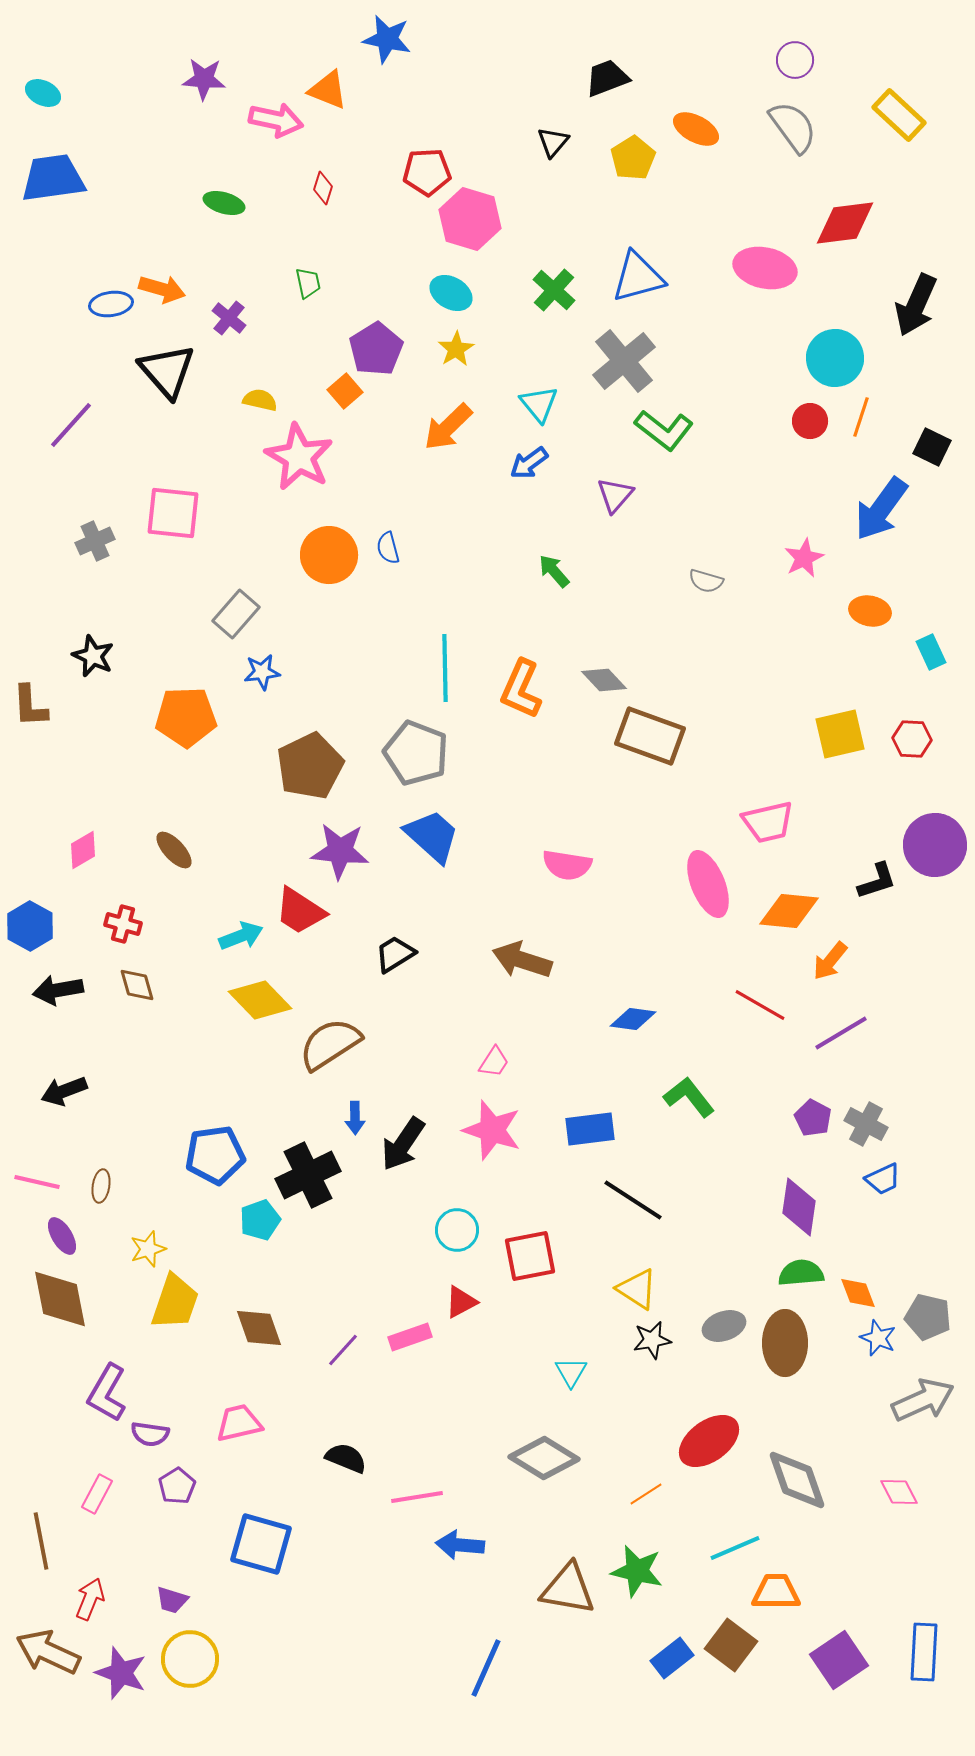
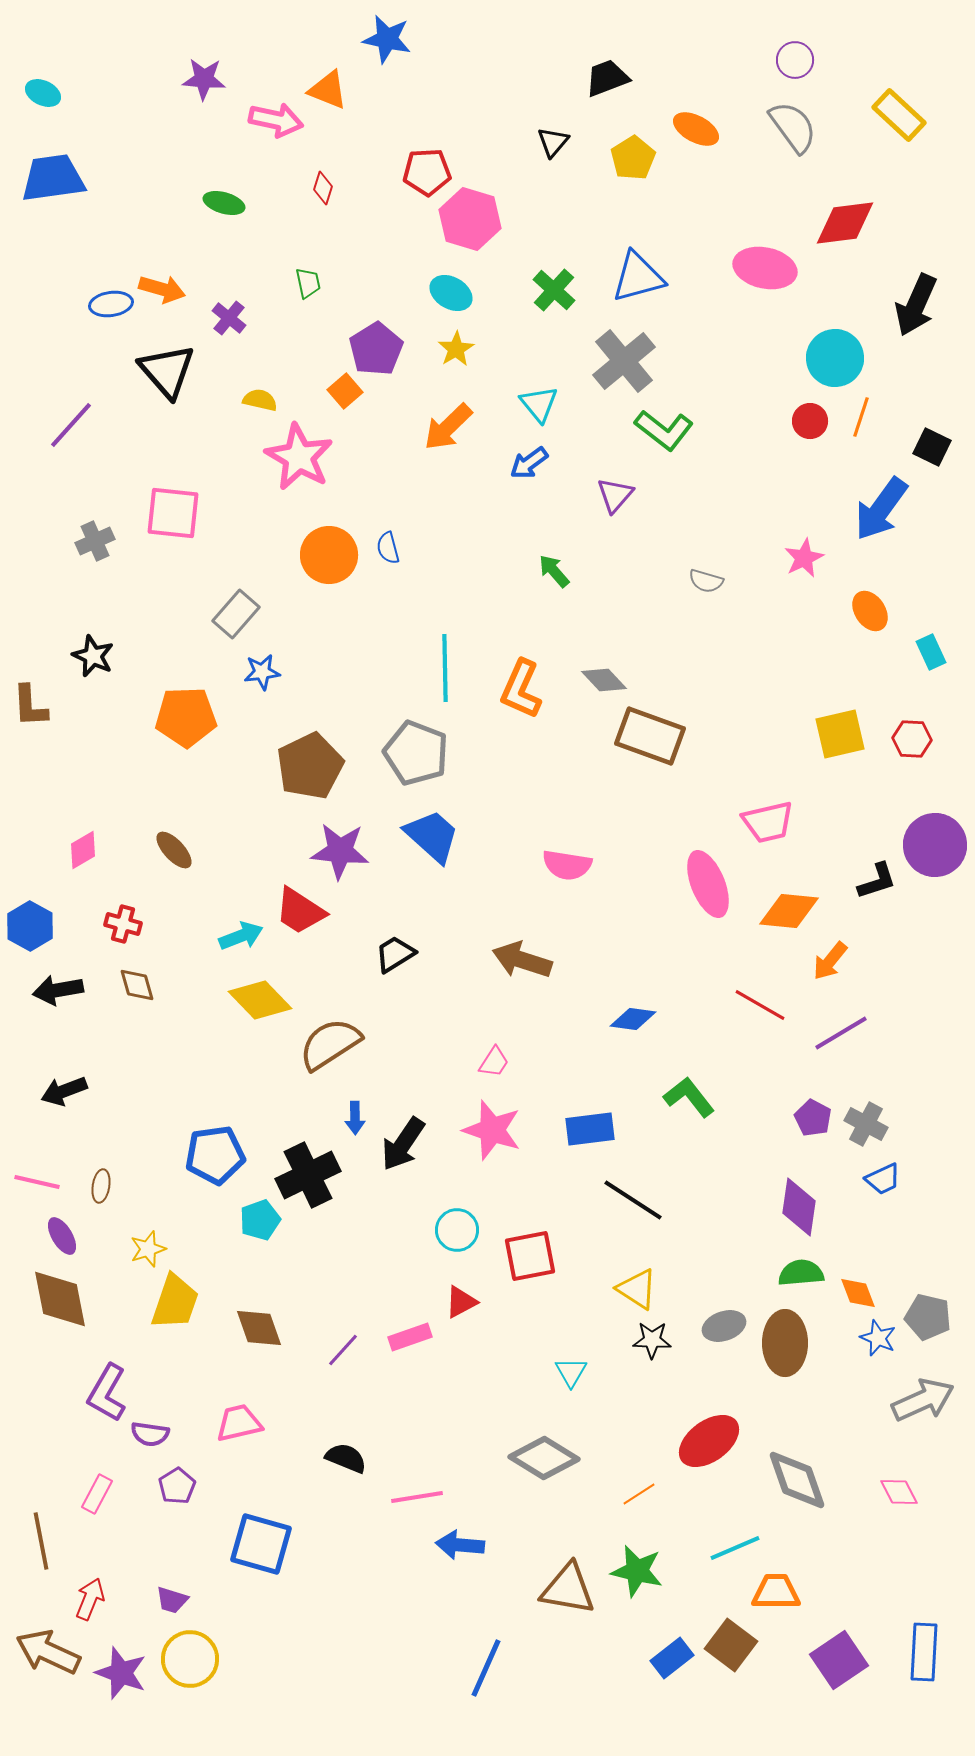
orange ellipse at (870, 611): rotated 45 degrees clockwise
black star at (652, 1340): rotated 12 degrees clockwise
orange line at (646, 1494): moved 7 px left
